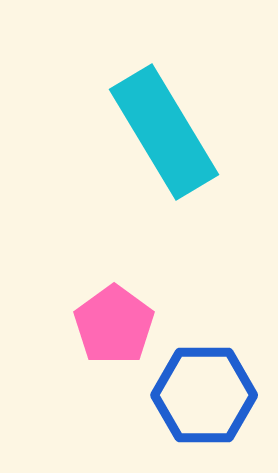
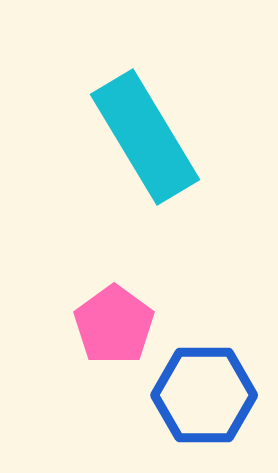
cyan rectangle: moved 19 px left, 5 px down
